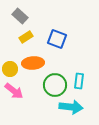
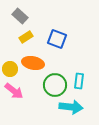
orange ellipse: rotated 15 degrees clockwise
